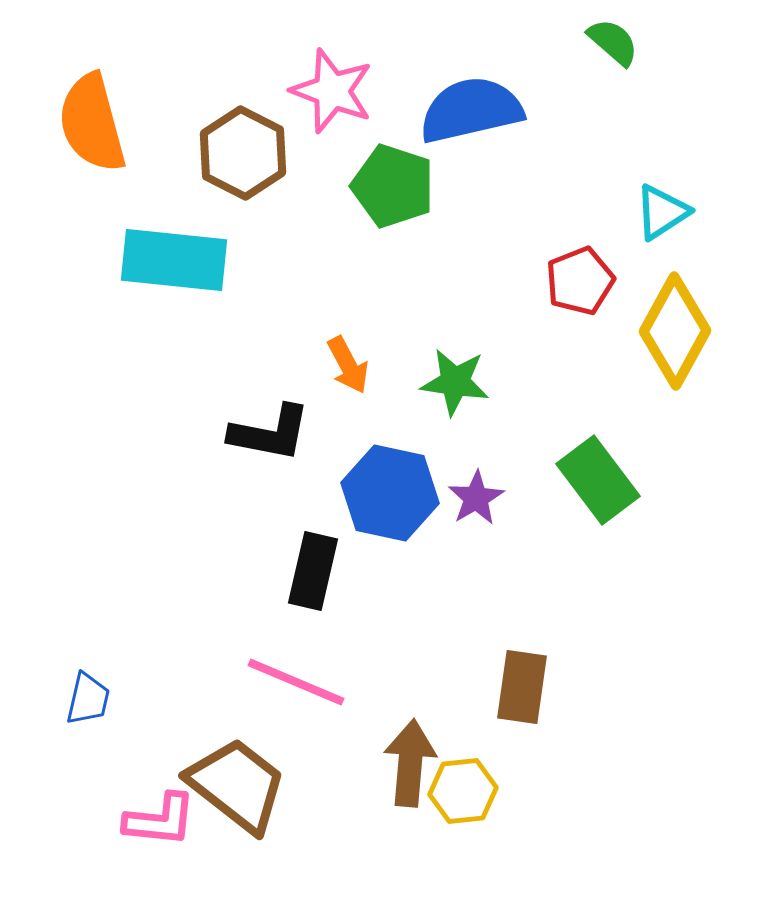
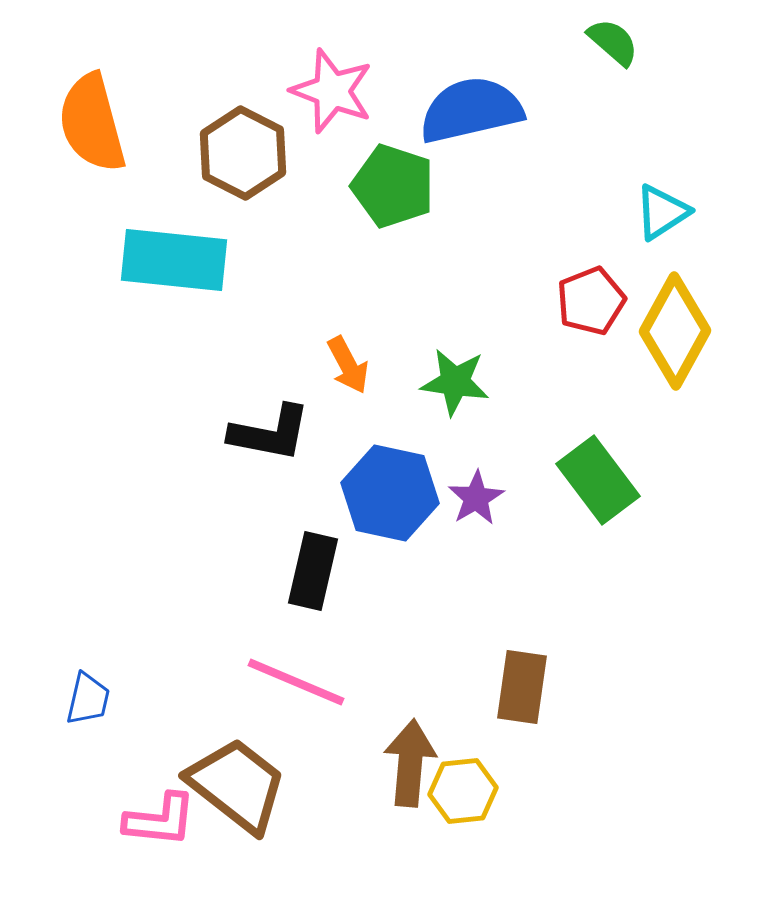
red pentagon: moved 11 px right, 20 px down
